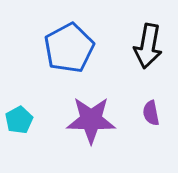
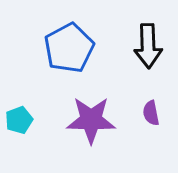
black arrow: rotated 12 degrees counterclockwise
cyan pentagon: rotated 8 degrees clockwise
